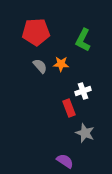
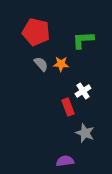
red pentagon: rotated 16 degrees clockwise
green L-shape: rotated 60 degrees clockwise
gray semicircle: moved 1 px right, 2 px up
white cross: rotated 14 degrees counterclockwise
red rectangle: moved 1 px left, 1 px up
purple semicircle: rotated 42 degrees counterclockwise
